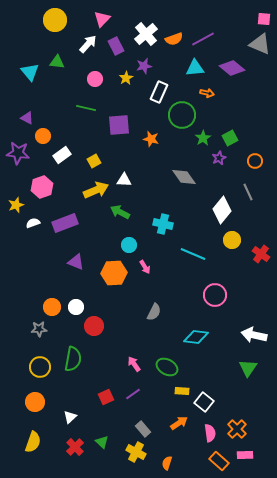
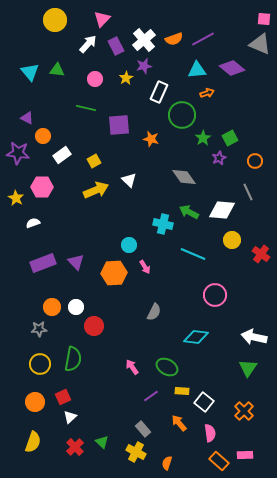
white cross at (146, 34): moved 2 px left, 6 px down
green triangle at (57, 62): moved 8 px down
cyan triangle at (195, 68): moved 2 px right, 2 px down
orange arrow at (207, 93): rotated 32 degrees counterclockwise
white triangle at (124, 180): moved 5 px right; rotated 42 degrees clockwise
pink hexagon at (42, 187): rotated 20 degrees clockwise
yellow star at (16, 205): moved 7 px up; rotated 21 degrees counterclockwise
white diamond at (222, 210): rotated 56 degrees clockwise
green arrow at (120, 212): moved 69 px right
purple rectangle at (65, 223): moved 22 px left, 40 px down
purple triangle at (76, 262): rotated 24 degrees clockwise
white arrow at (254, 335): moved 2 px down
pink arrow at (134, 364): moved 2 px left, 3 px down
yellow circle at (40, 367): moved 3 px up
purple line at (133, 394): moved 18 px right, 2 px down
red square at (106, 397): moved 43 px left
orange arrow at (179, 423): rotated 96 degrees counterclockwise
orange cross at (237, 429): moved 7 px right, 18 px up
